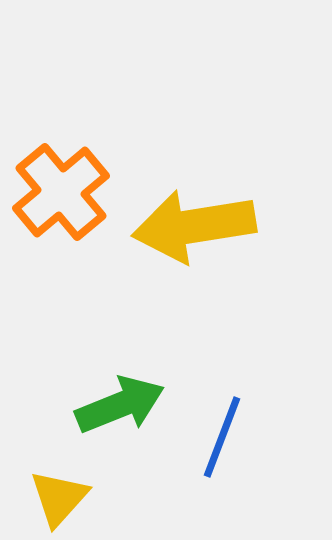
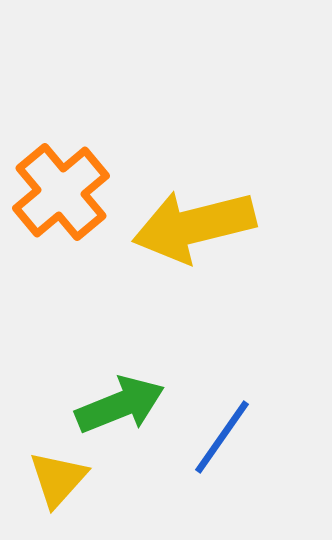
yellow arrow: rotated 5 degrees counterclockwise
blue line: rotated 14 degrees clockwise
yellow triangle: moved 1 px left, 19 px up
